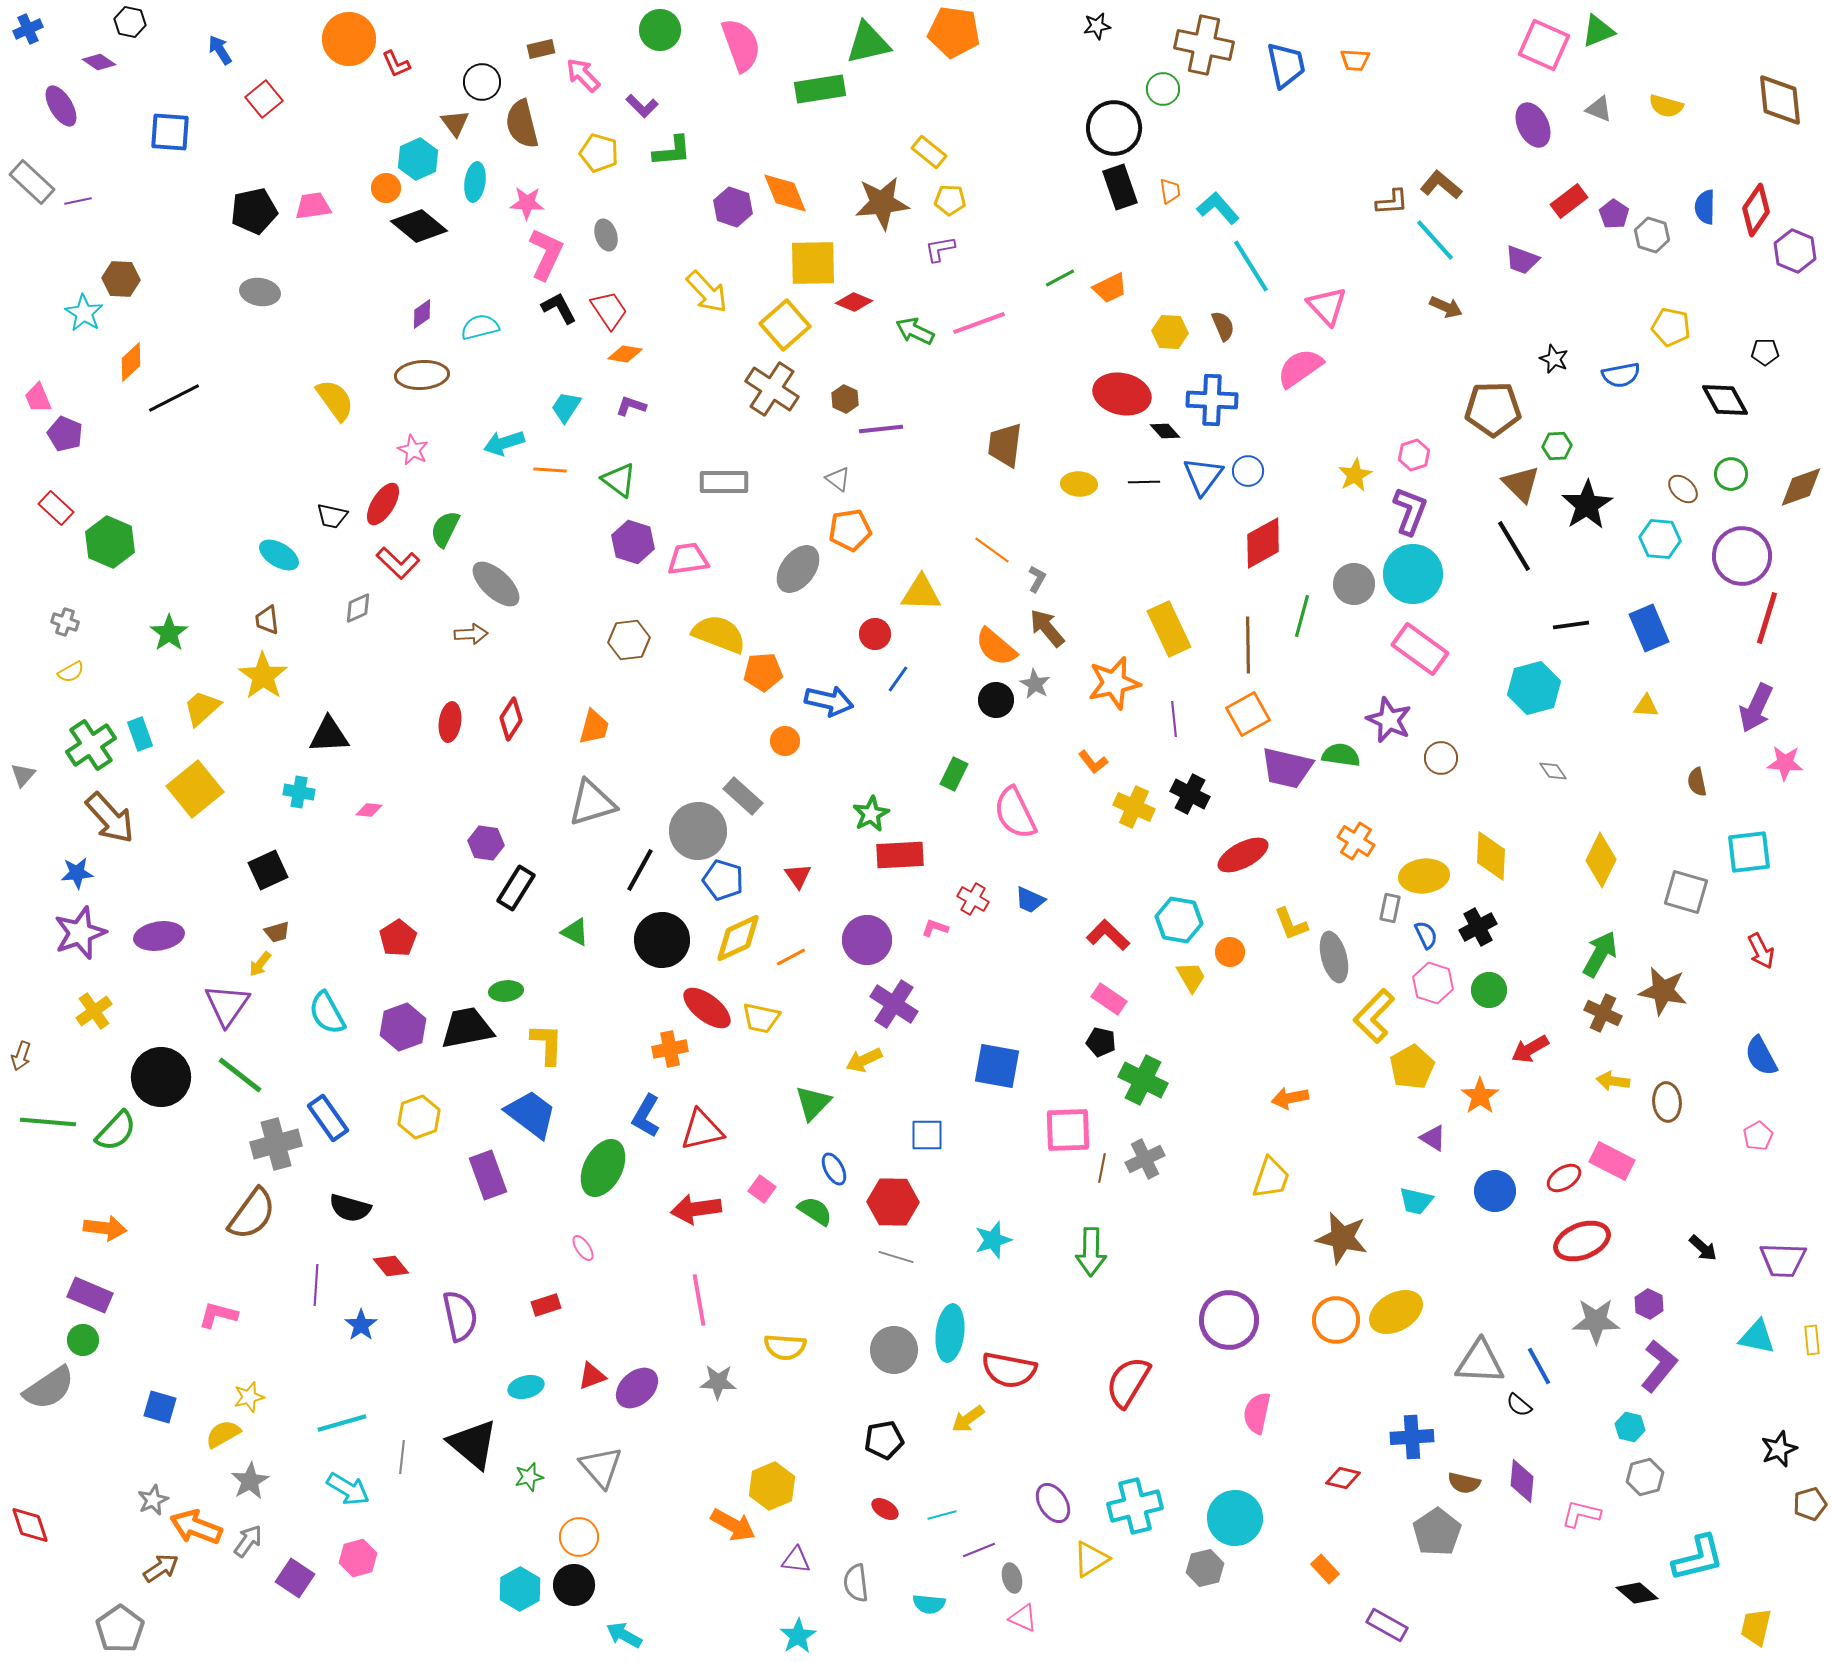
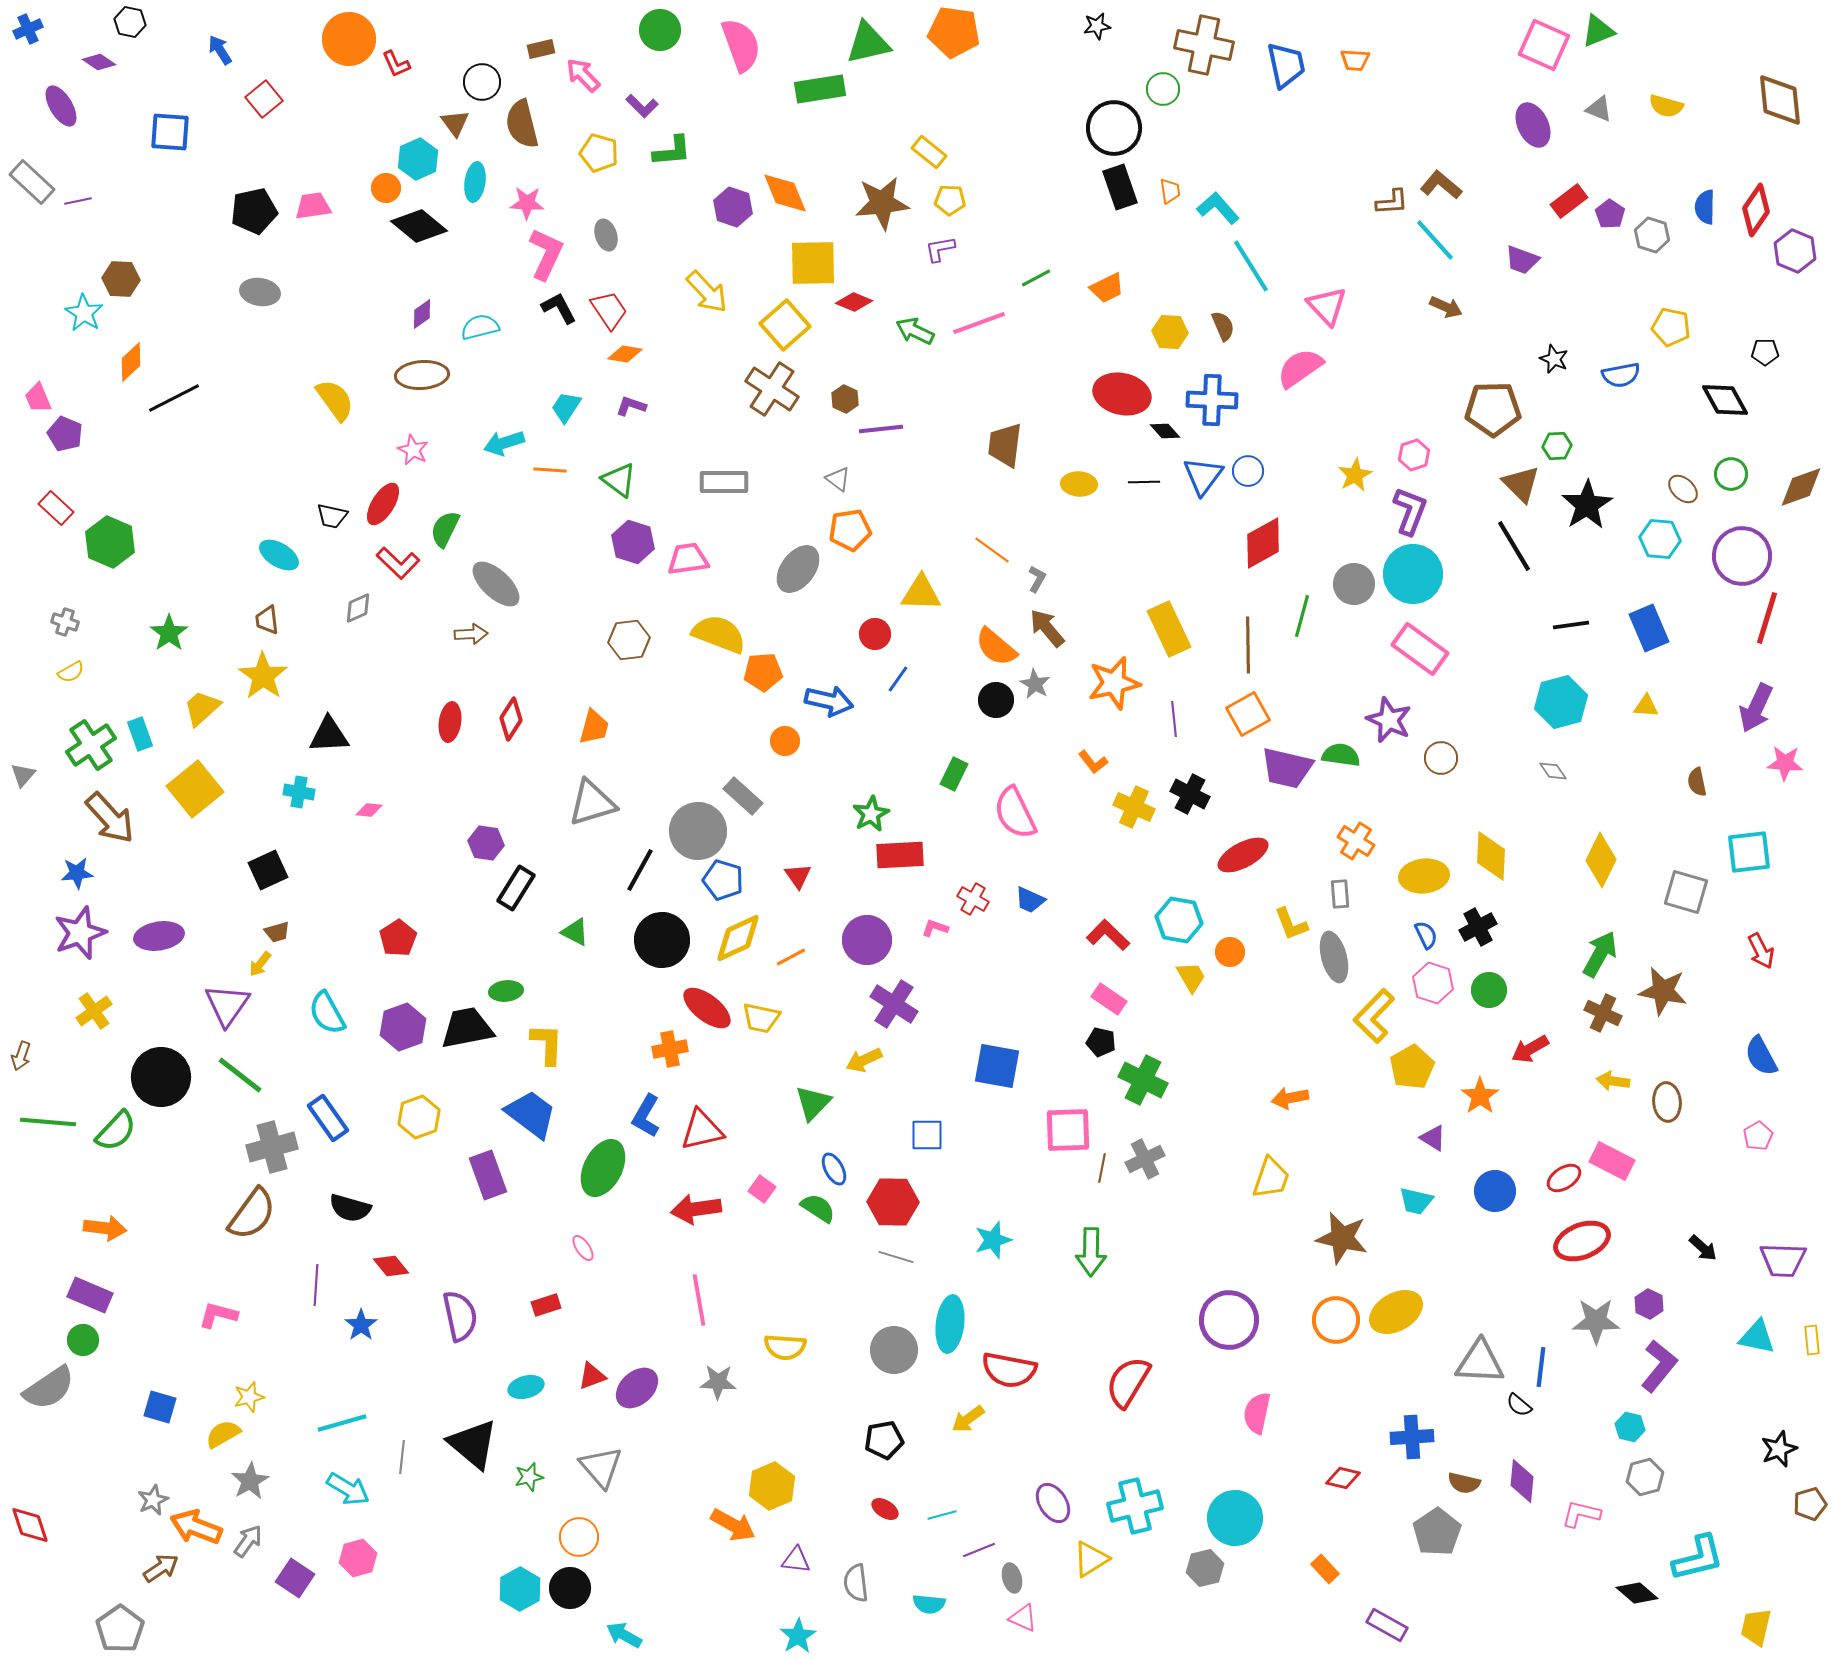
purple pentagon at (1614, 214): moved 4 px left
green line at (1060, 278): moved 24 px left
orange trapezoid at (1110, 288): moved 3 px left
cyan hexagon at (1534, 688): moved 27 px right, 14 px down
gray rectangle at (1390, 908): moved 50 px left, 14 px up; rotated 16 degrees counterclockwise
gray cross at (276, 1144): moved 4 px left, 3 px down
green semicircle at (815, 1211): moved 3 px right, 3 px up
cyan ellipse at (950, 1333): moved 9 px up
blue line at (1539, 1366): moved 2 px right, 1 px down; rotated 36 degrees clockwise
black circle at (574, 1585): moved 4 px left, 3 px down
